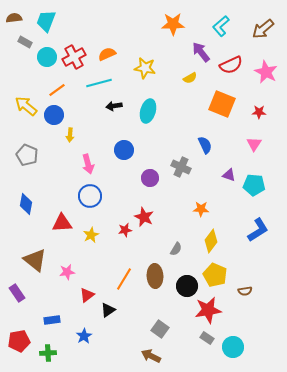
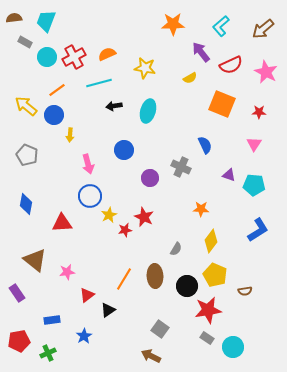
yellow star at (91, 235): moved 18 px right, 20 px up
green cross at (48, 353): rotated 21 degrees counterclockwise
